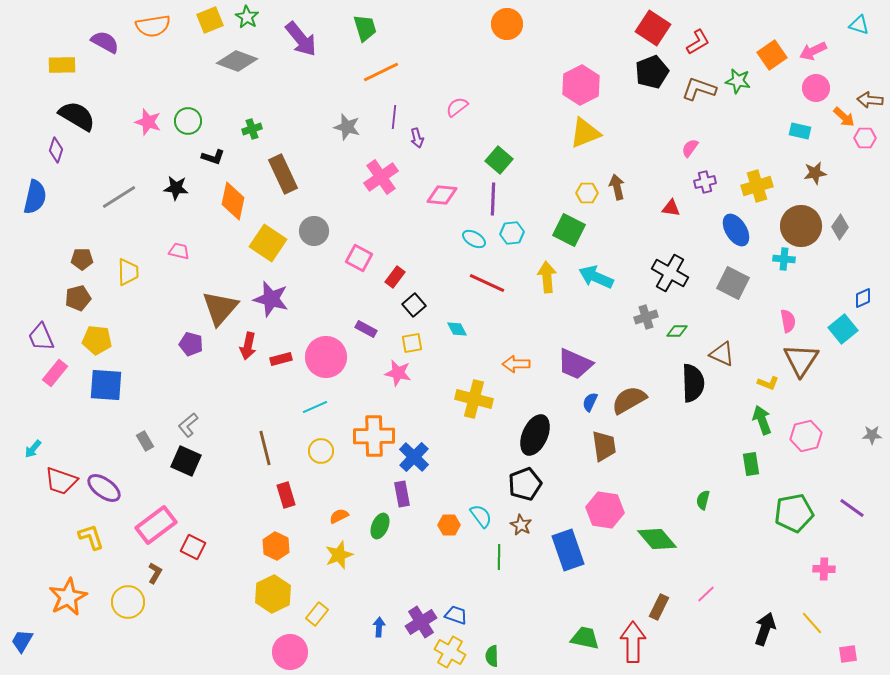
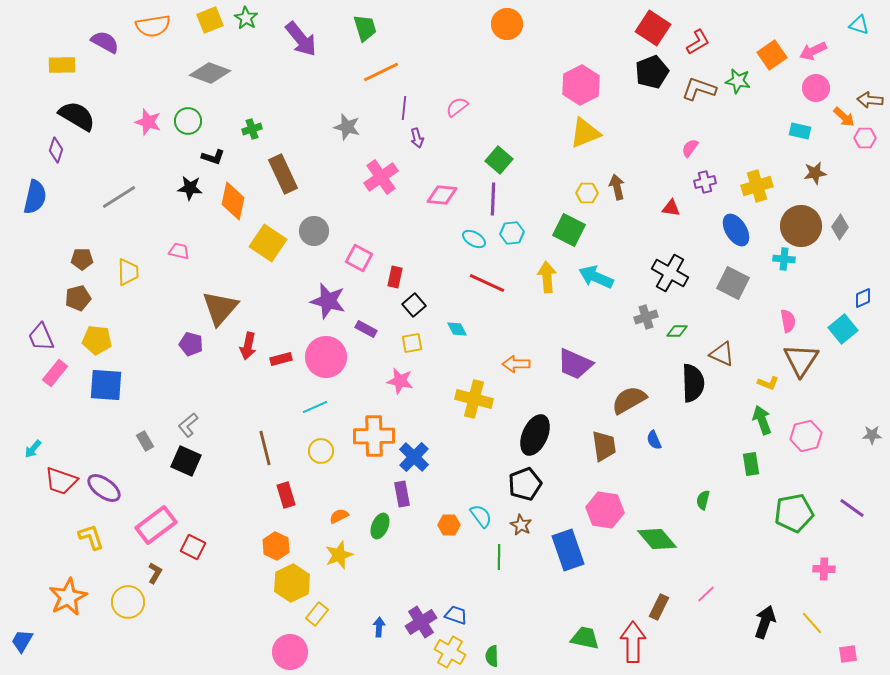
green star at (247, 17): moved 1 px left, 1 px down
gray diamond at (237, 61): moved 27 px left, 12 px down
purple line at (394, 117): moved 10 px right, 9 px up
black star at (176, 188): moved 14 px right
red rectangle at (395, 277): rotated 25 degrees counterclockwise
purple star at (271, 299): moved 57 px right, 2 px down
pink star at (398, 373): moved 2 px right, 8 px down
blue semicircle at (590, 402): moved 64 px right, 38 px down; rotated 48 degrees counterclockwise
yellow hexagon at (273, 594): moved 19 px right, 11 px up
black arrow at (765, 629): moved 7 px up
